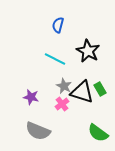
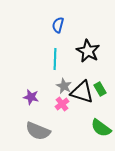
cyan line: rotated 65 degrees clockwise
green semicircle: moved 3 px right, 5 px up
